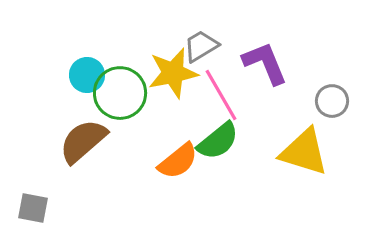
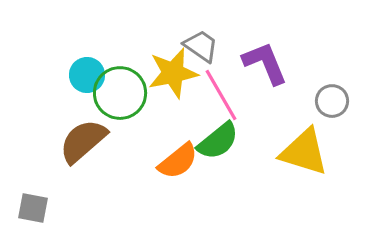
gray trapezoid: rotated 66 degrees clockwise
